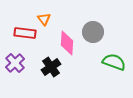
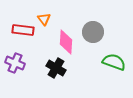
red rectangle: moved 2 px left, 3 px up
pink diamond: moved 1 px left, 1 px up
purple cross: rotated 24 degrees counterclockwise
black cross: moved 5 px right, 1 px down; rotated 24 degrees counterclockwise
